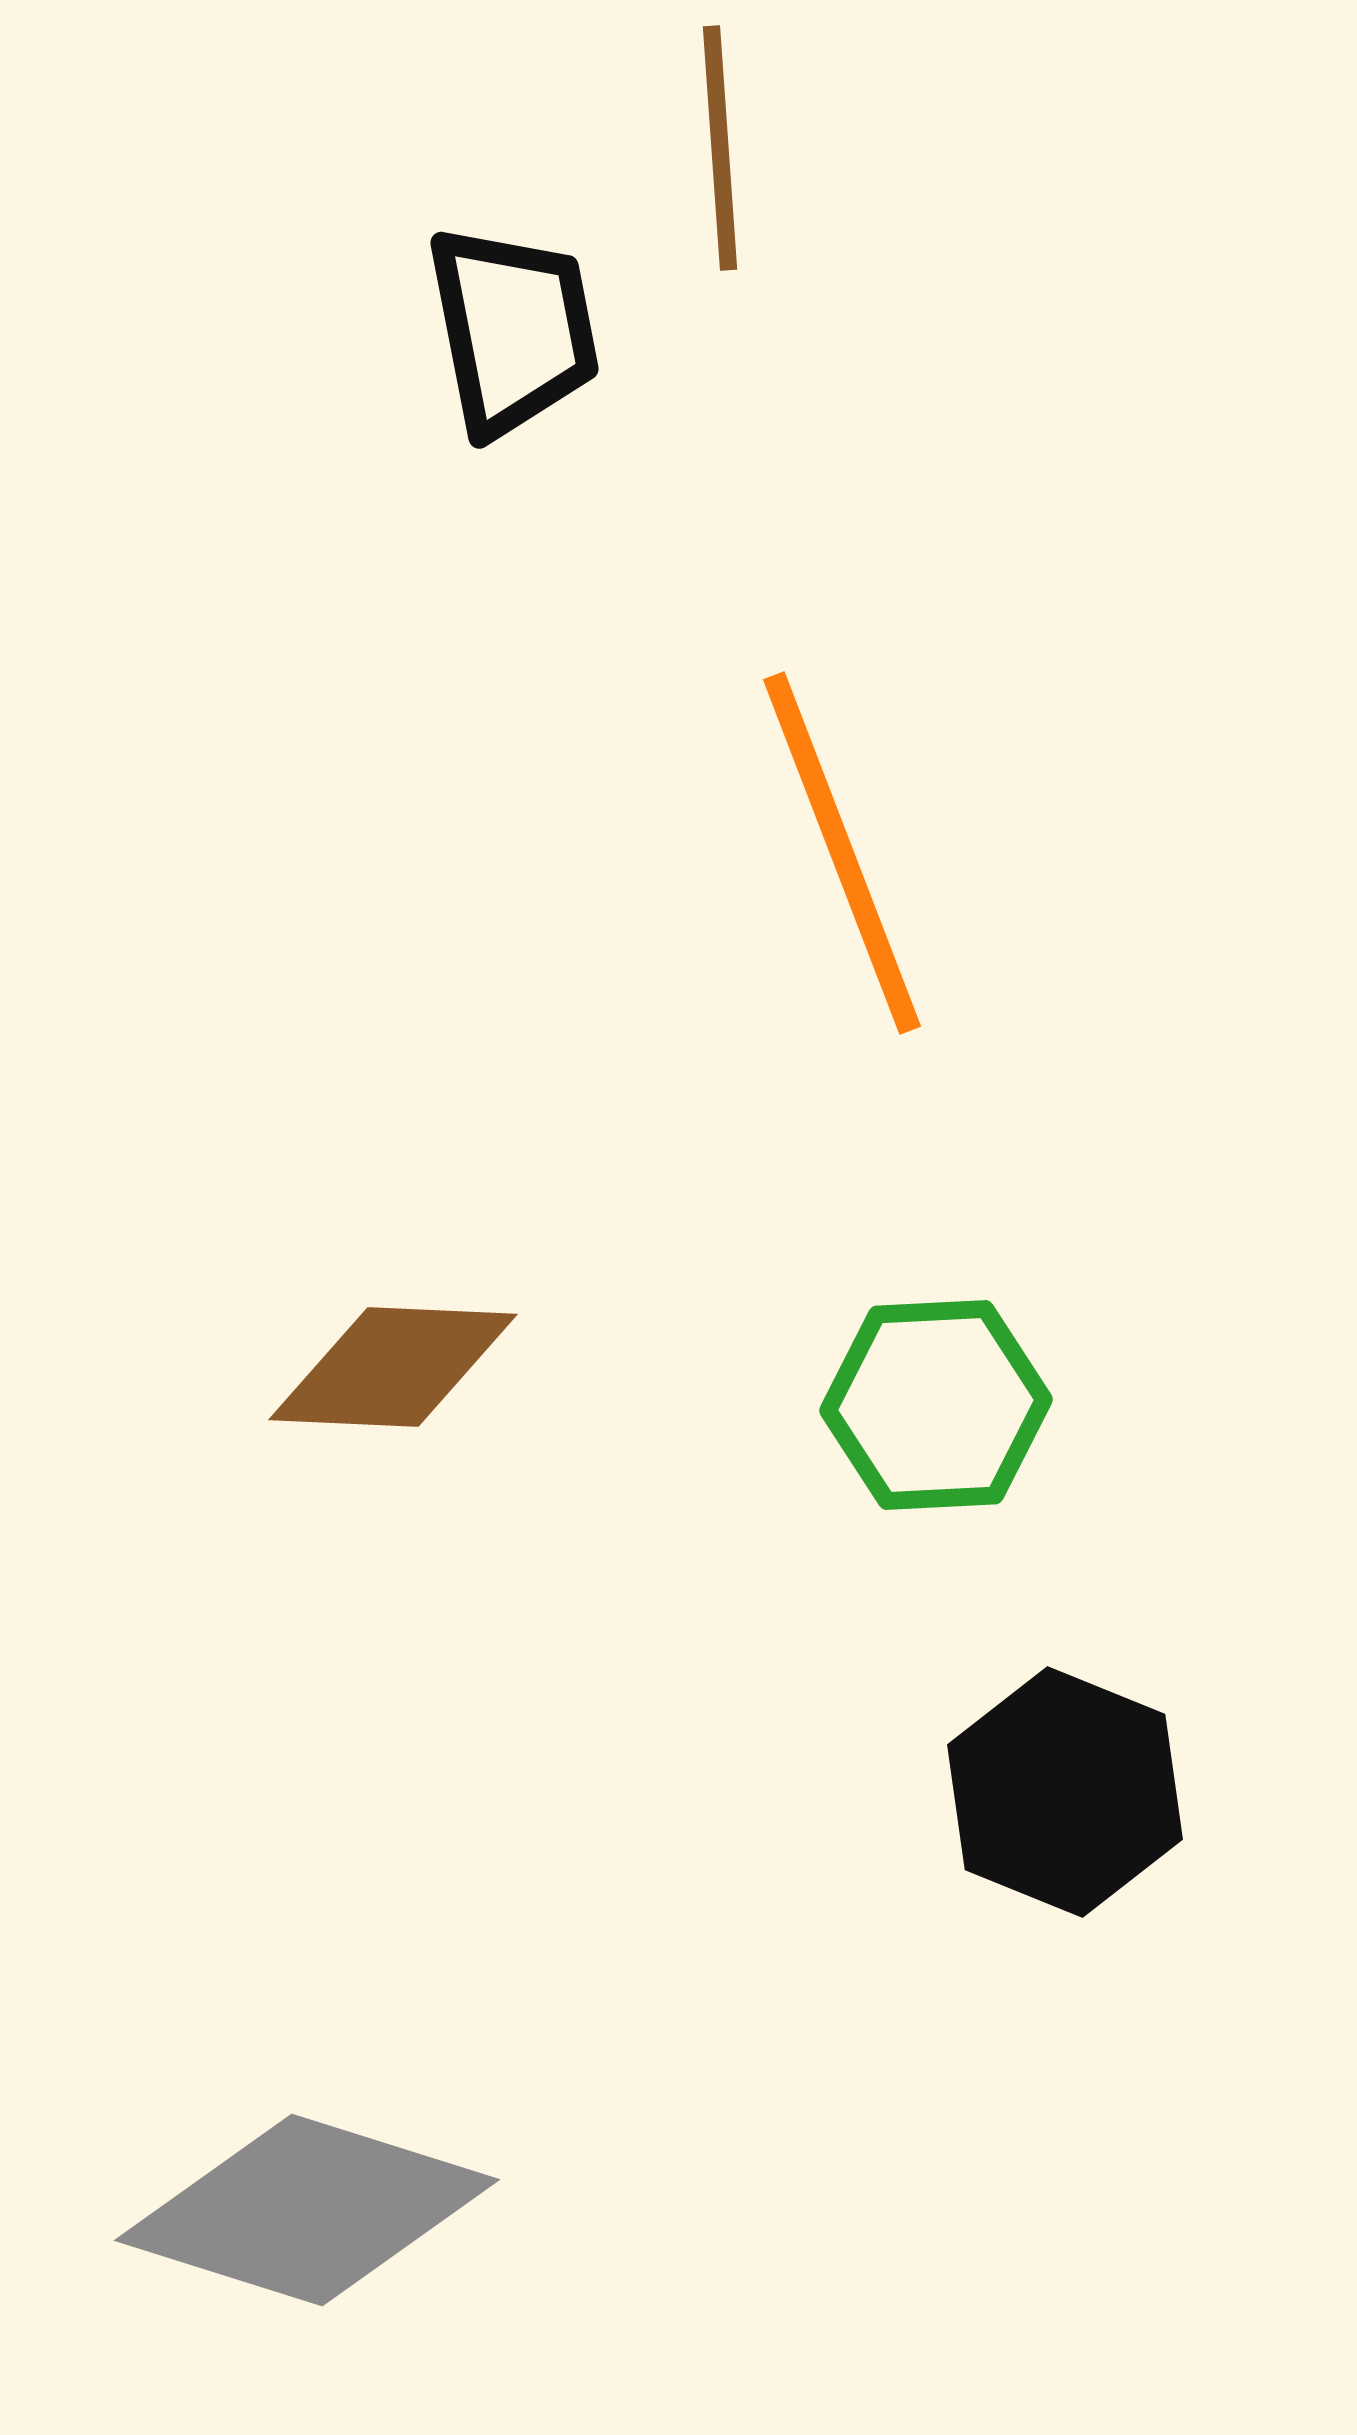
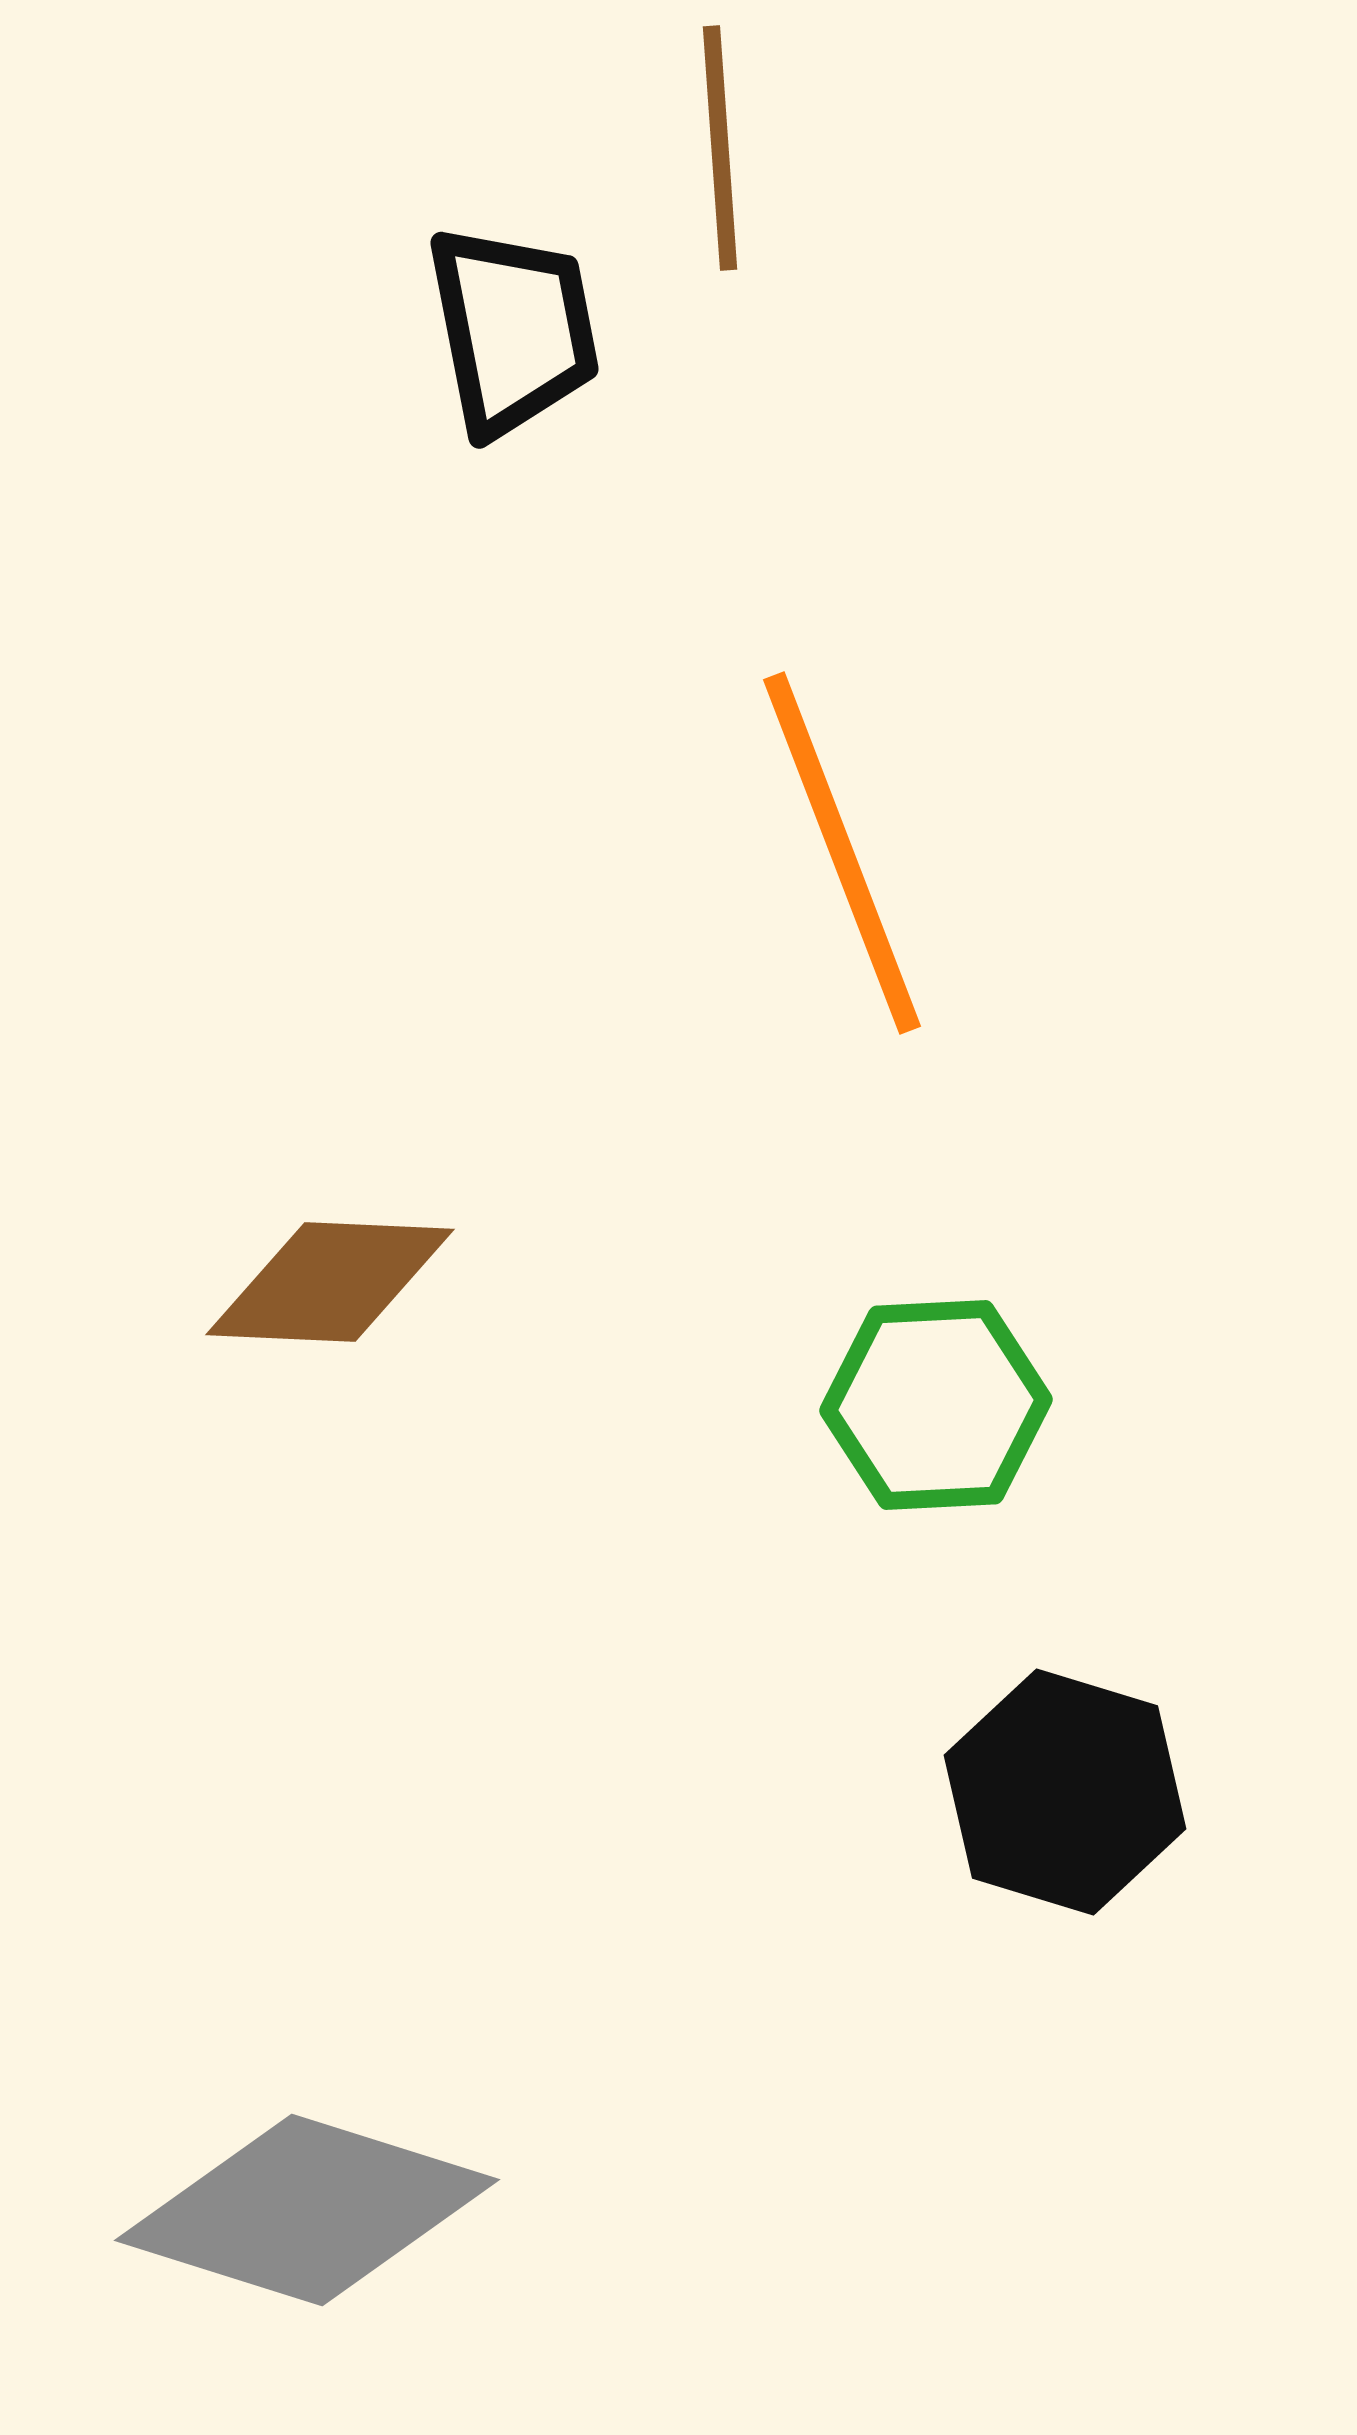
brown diamond: moved 63 px left, 85 px up
black hexagon: rotated 5 degrees counterclockwise
